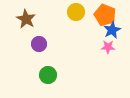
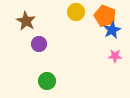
orange pentagon: moved 1 px down
brown star: moved 2 px down
pink star: moved 7 px right, 9 px down
green circle: moved 1 px left, 6 px down
